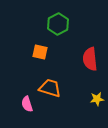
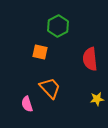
green hexagon: moved 2 px down
orange trapezoid: rotated 30 degrees clockwise
